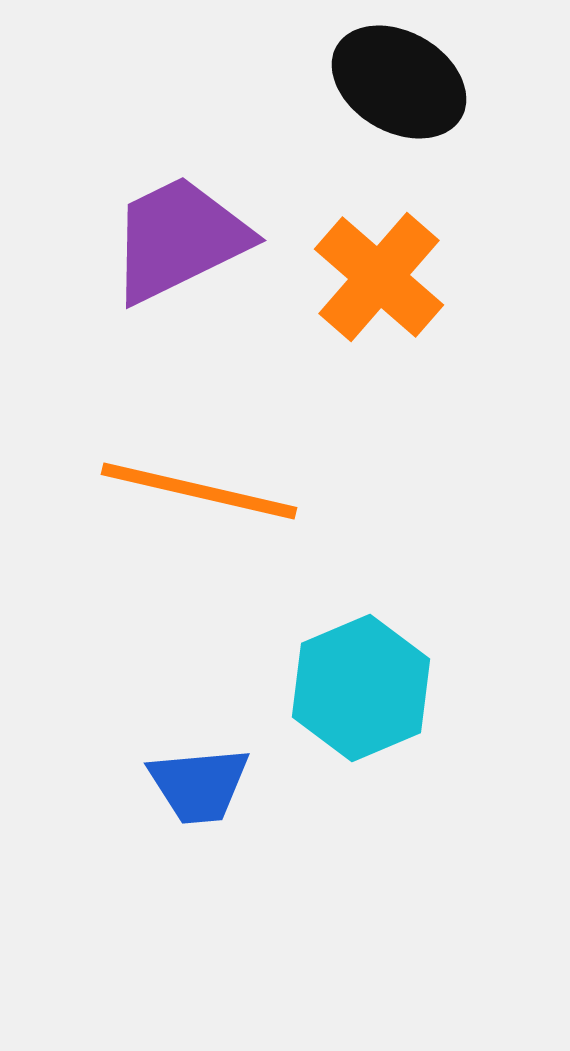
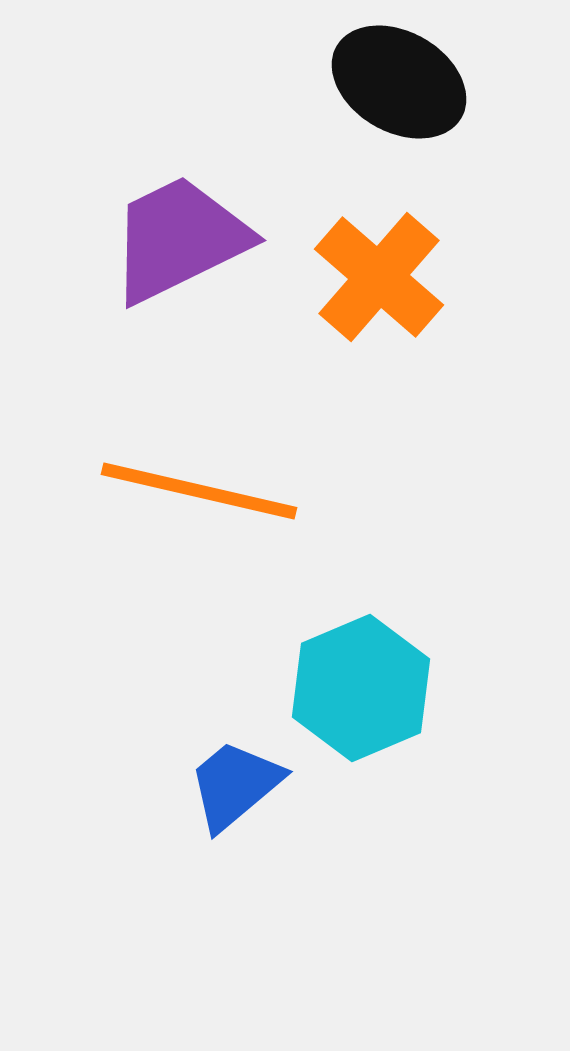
blue trapezoid: moved 36 px right; rotated 145 degrees clockwise
